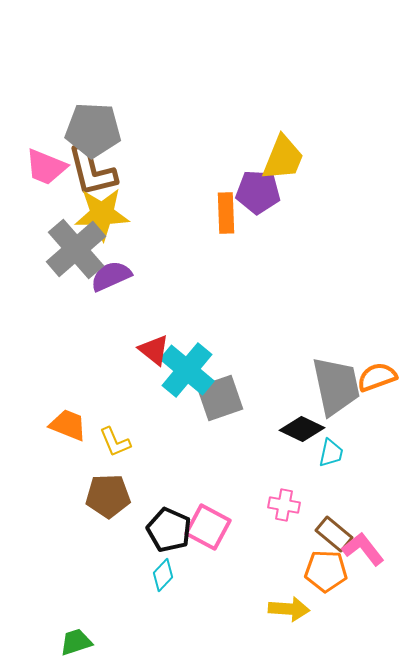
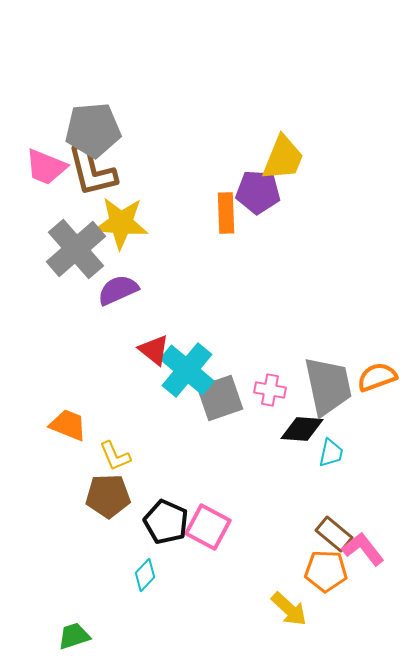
gray pentagon: rotated 8 degrees counterclockwise
yellow star: moved 19 px right, 9 px down; rotated 6 degrees clockwise
purple semicircle: moved 7 px right, 14 px down
gray trapezoid: moved 8 px left
black diamond: rotated 21 degrees counterclockwise
yellow L-shape: moved 14 px down
pink cross: moved 14 px left, 115 px up
black pentagon: moved 3 px left, 8 px up
cyan diamond: moved 18 px left
yellow arrow: rotated 39 degrees clockwise
green trapezoid: moved 2 px left, 6 px up
